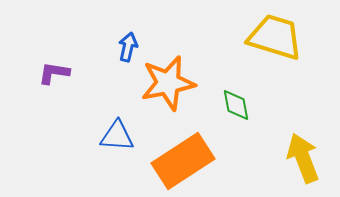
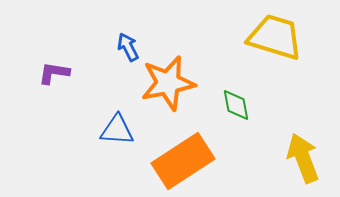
blue arrow: rotated 40 degrees counterclockwise
blue triangle: moved 6 px up
